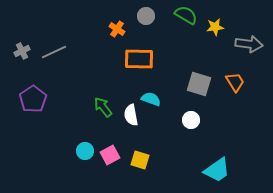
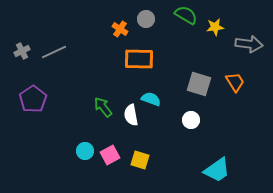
gray circle: moved 3 px down
orange cross: moved 3 px right
